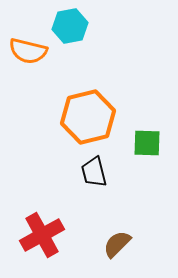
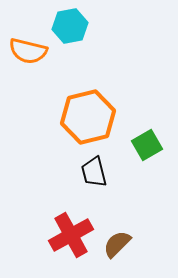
green square: moved 2 px down; rotated 32 degrees counterclockwise
red cross: moved 29 px right
